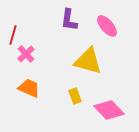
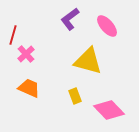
purple L-shape: moved 1 px right, 1 px up; rotated 45 degrees clockwise
